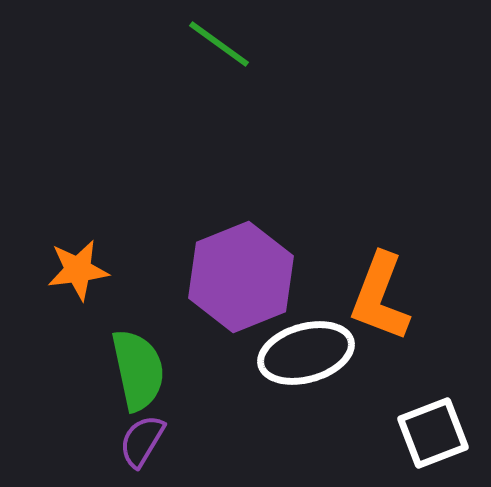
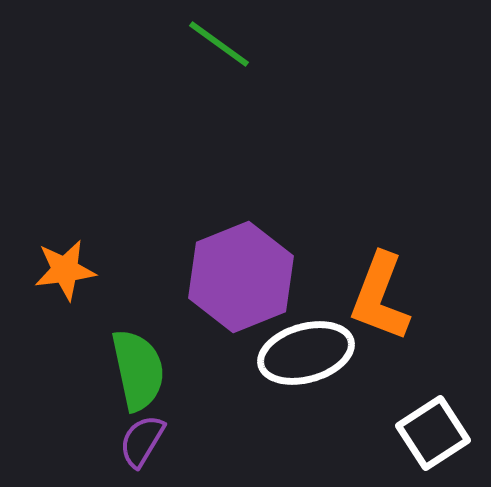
orange star: moved 13 px left
white square: rotated 12 degrees counterclockwise
